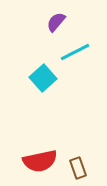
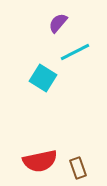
purple semicircle: moved 2 px right, 1 px down
cyan square: rotated 16 degrees counterclockwise
